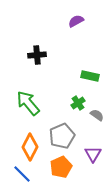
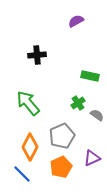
purple triangle: moved 1 px left, 4 px down; rotated 36 degrees clockwise
